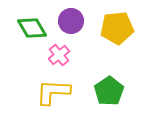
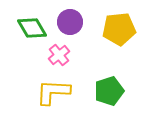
purple circle: moved 1 px left, 1 px down
yellow pentagon: moved 2 px right, 1 px down
green pentagon: rotated 16 degrees clockwise
